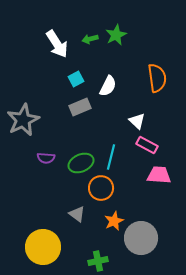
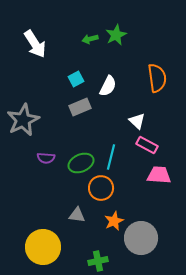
white arrow: moved 22 px left
gray triangle: moved 1 px down; rotated 30 degrees counterclockwise
